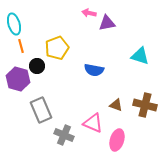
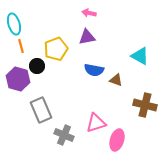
purple triangle: moved 20 px left, 14 px down
yellow pentagon: moved 1 px left, 1 px down
cyan triangle: rotated 12 degrees clockwise
brown triangle: moved 25 px up
pink triangle: moved 3 px right; rotated 40 degrees counterclockwise
